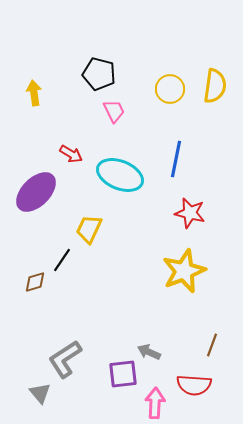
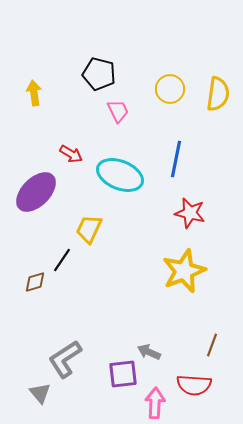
yellow semicircle: moved 3 px right, 8 px down
pink trapezoid: moved 4 px right
